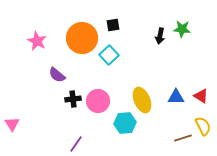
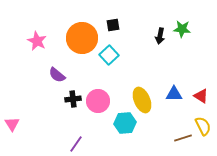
blue triangle: moved 2 px left, 3 px up
